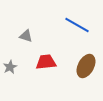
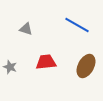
gray triangle: moved 7 px up
gray star: rotated 24 degrees counterclockwise
